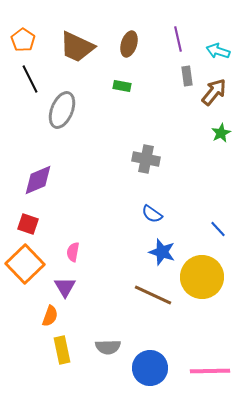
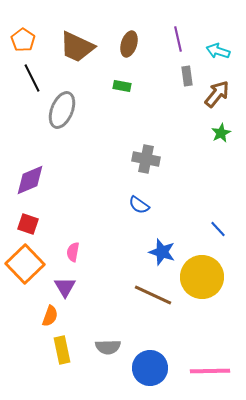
black line: moved 2 px right, 1 px up
brown arrow: moved 3 px right, 2 px down
purple diamond: moved 8 px left
blue semicircle: moved 13 px left, 9 px up
